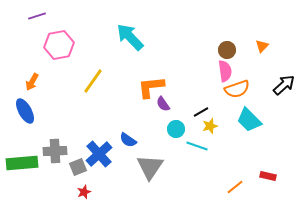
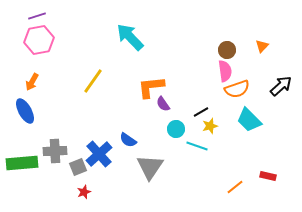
pink hexagon: moved 20 px left, 5 px up
black arrow: moved 3 px left, 1 px down
